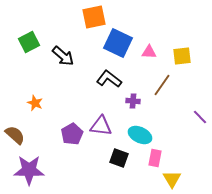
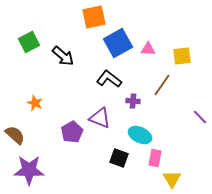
blue square: rotated 36 degrees clockwise
pink triangle: moved 1 px left, 3 px up
purple triangle: moved 1 px left, 8 px up; rotated 15 degrees clockwise
purple pentagon: moved 2 px up
